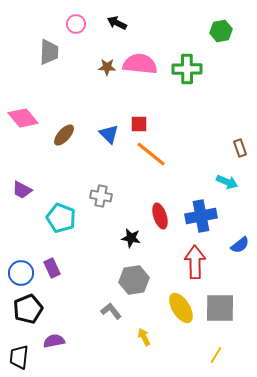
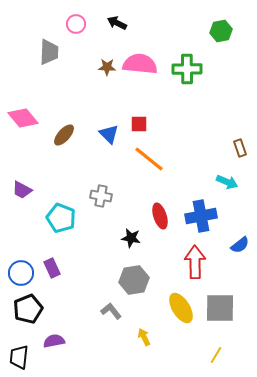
orange line: moved 2 px left, 5 px down
